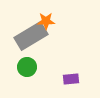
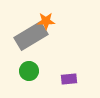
green circle: moved 2 px right, 4 px down
purple rectangle: moved 2 px left
